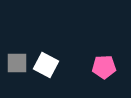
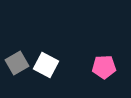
gray square: rotated 30 degrees counterclockwise
